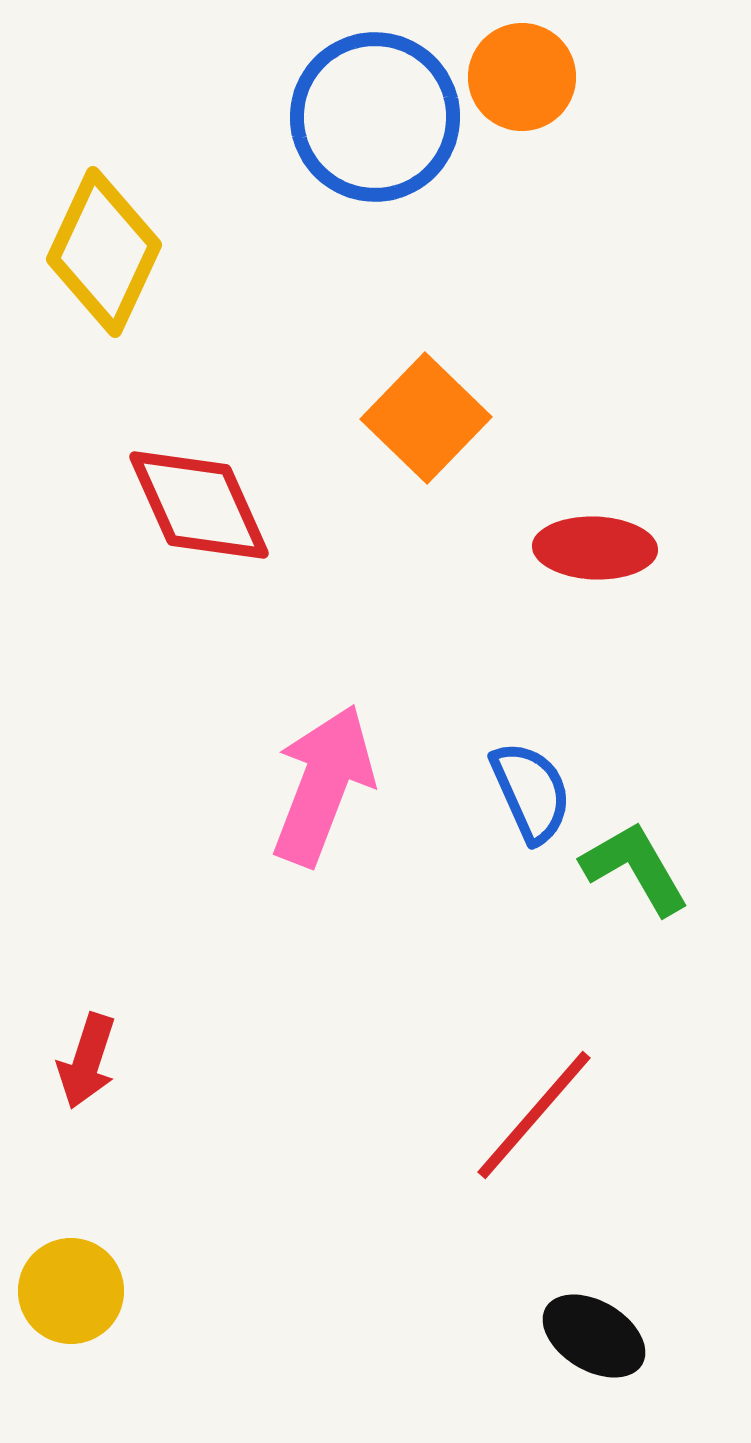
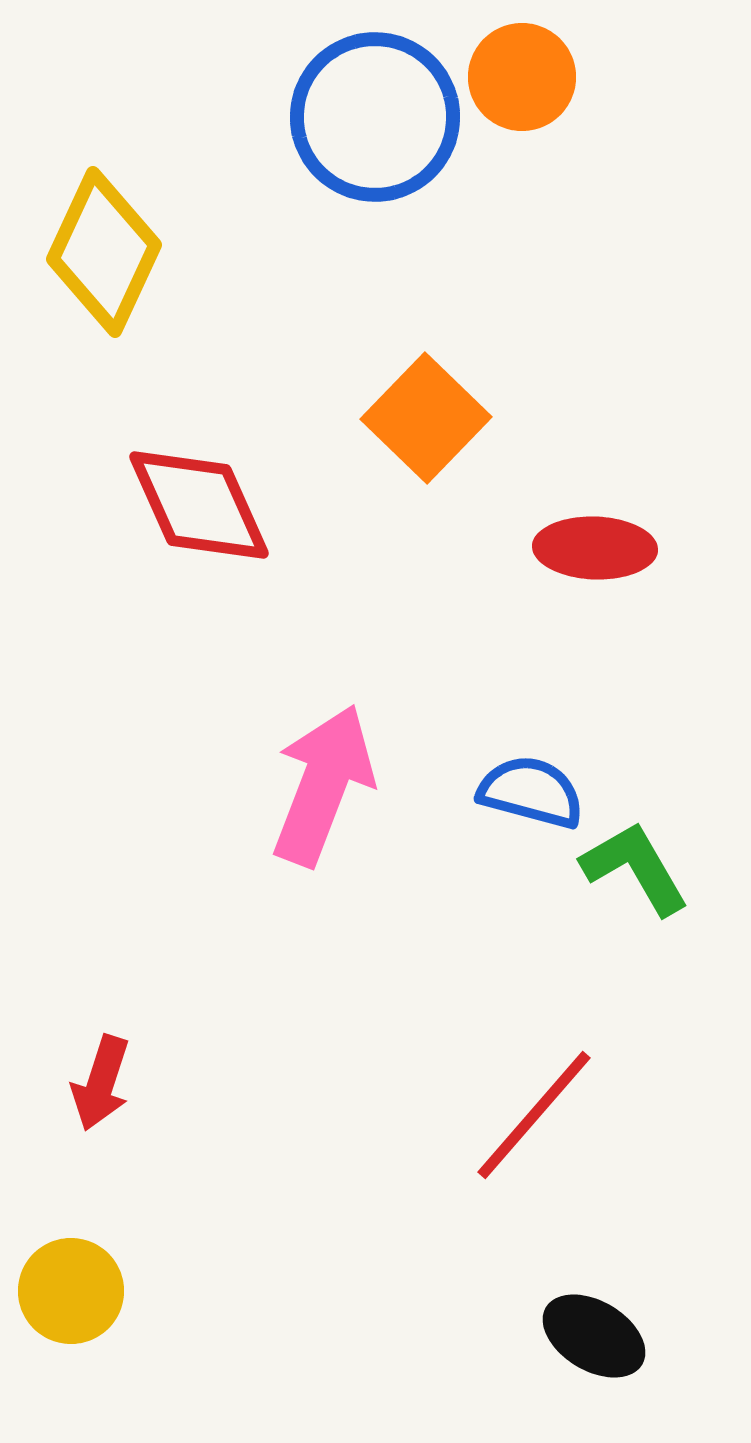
blue semicircle: rotated 51 degrees counterclockwise
red arrow: moved 14 px right, 22 px down
